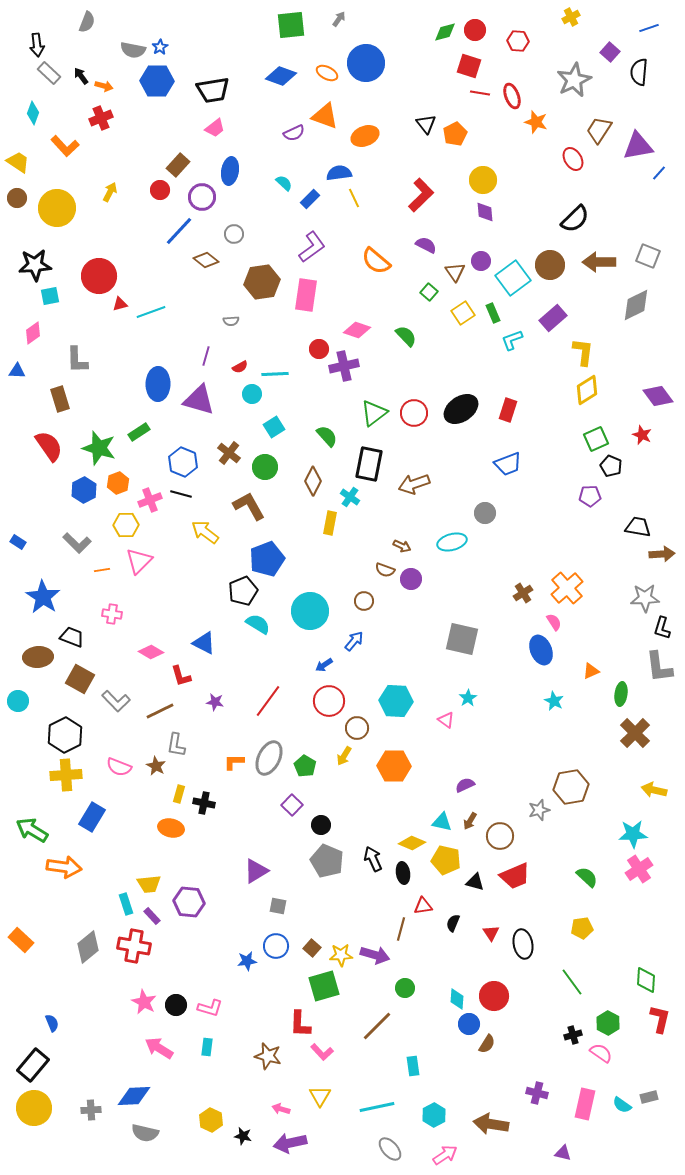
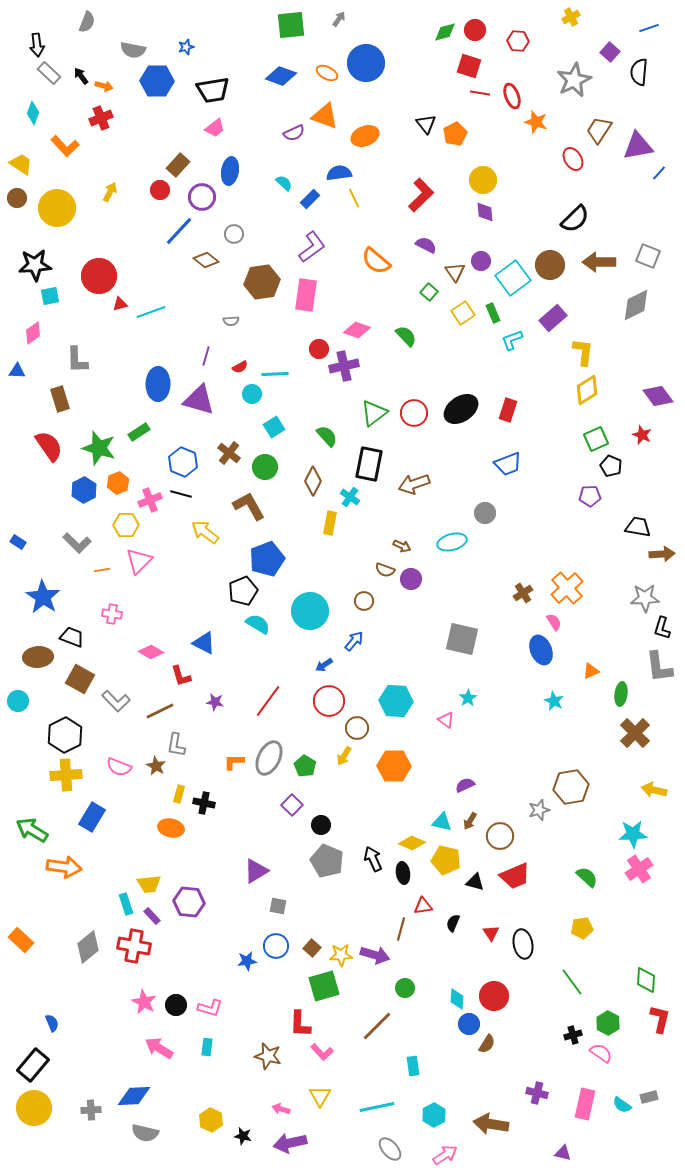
blue star at (160, 47): moved 26 px right; rotated 14 degrees clockwise
yellow trapezoid at (18, 162): moved 3 px right, 2 px down
